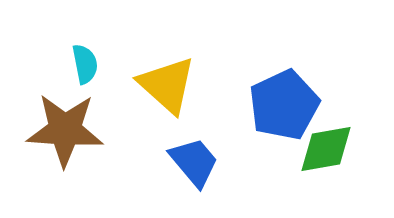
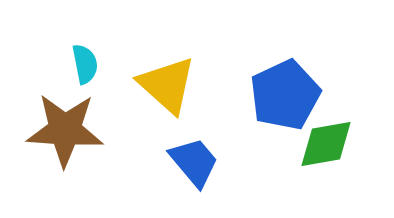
blue pentagon: moved 1 px right, 10 px up
green diamond: moved 5 px up
